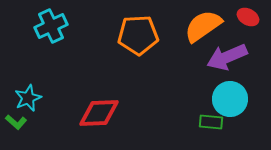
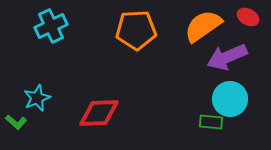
orange pentagon: moved 2 px left, 5 px up
cyan star: moved 9 px right
